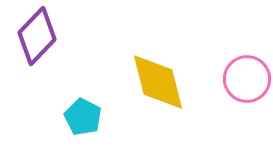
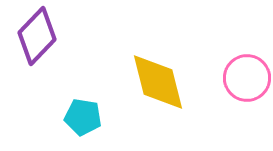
pink circle: moved 1 px up
cyan pentagon: rotated 18 degrees counterclockwise
